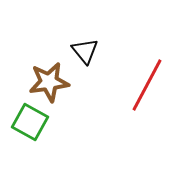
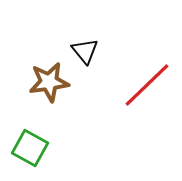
red line: rotated 18 degrees clockwise
green square: moved 26 px down
